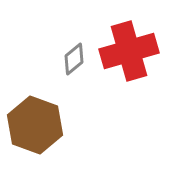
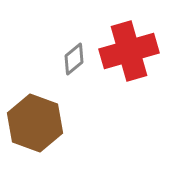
brown hexagon: moved 2 px up
